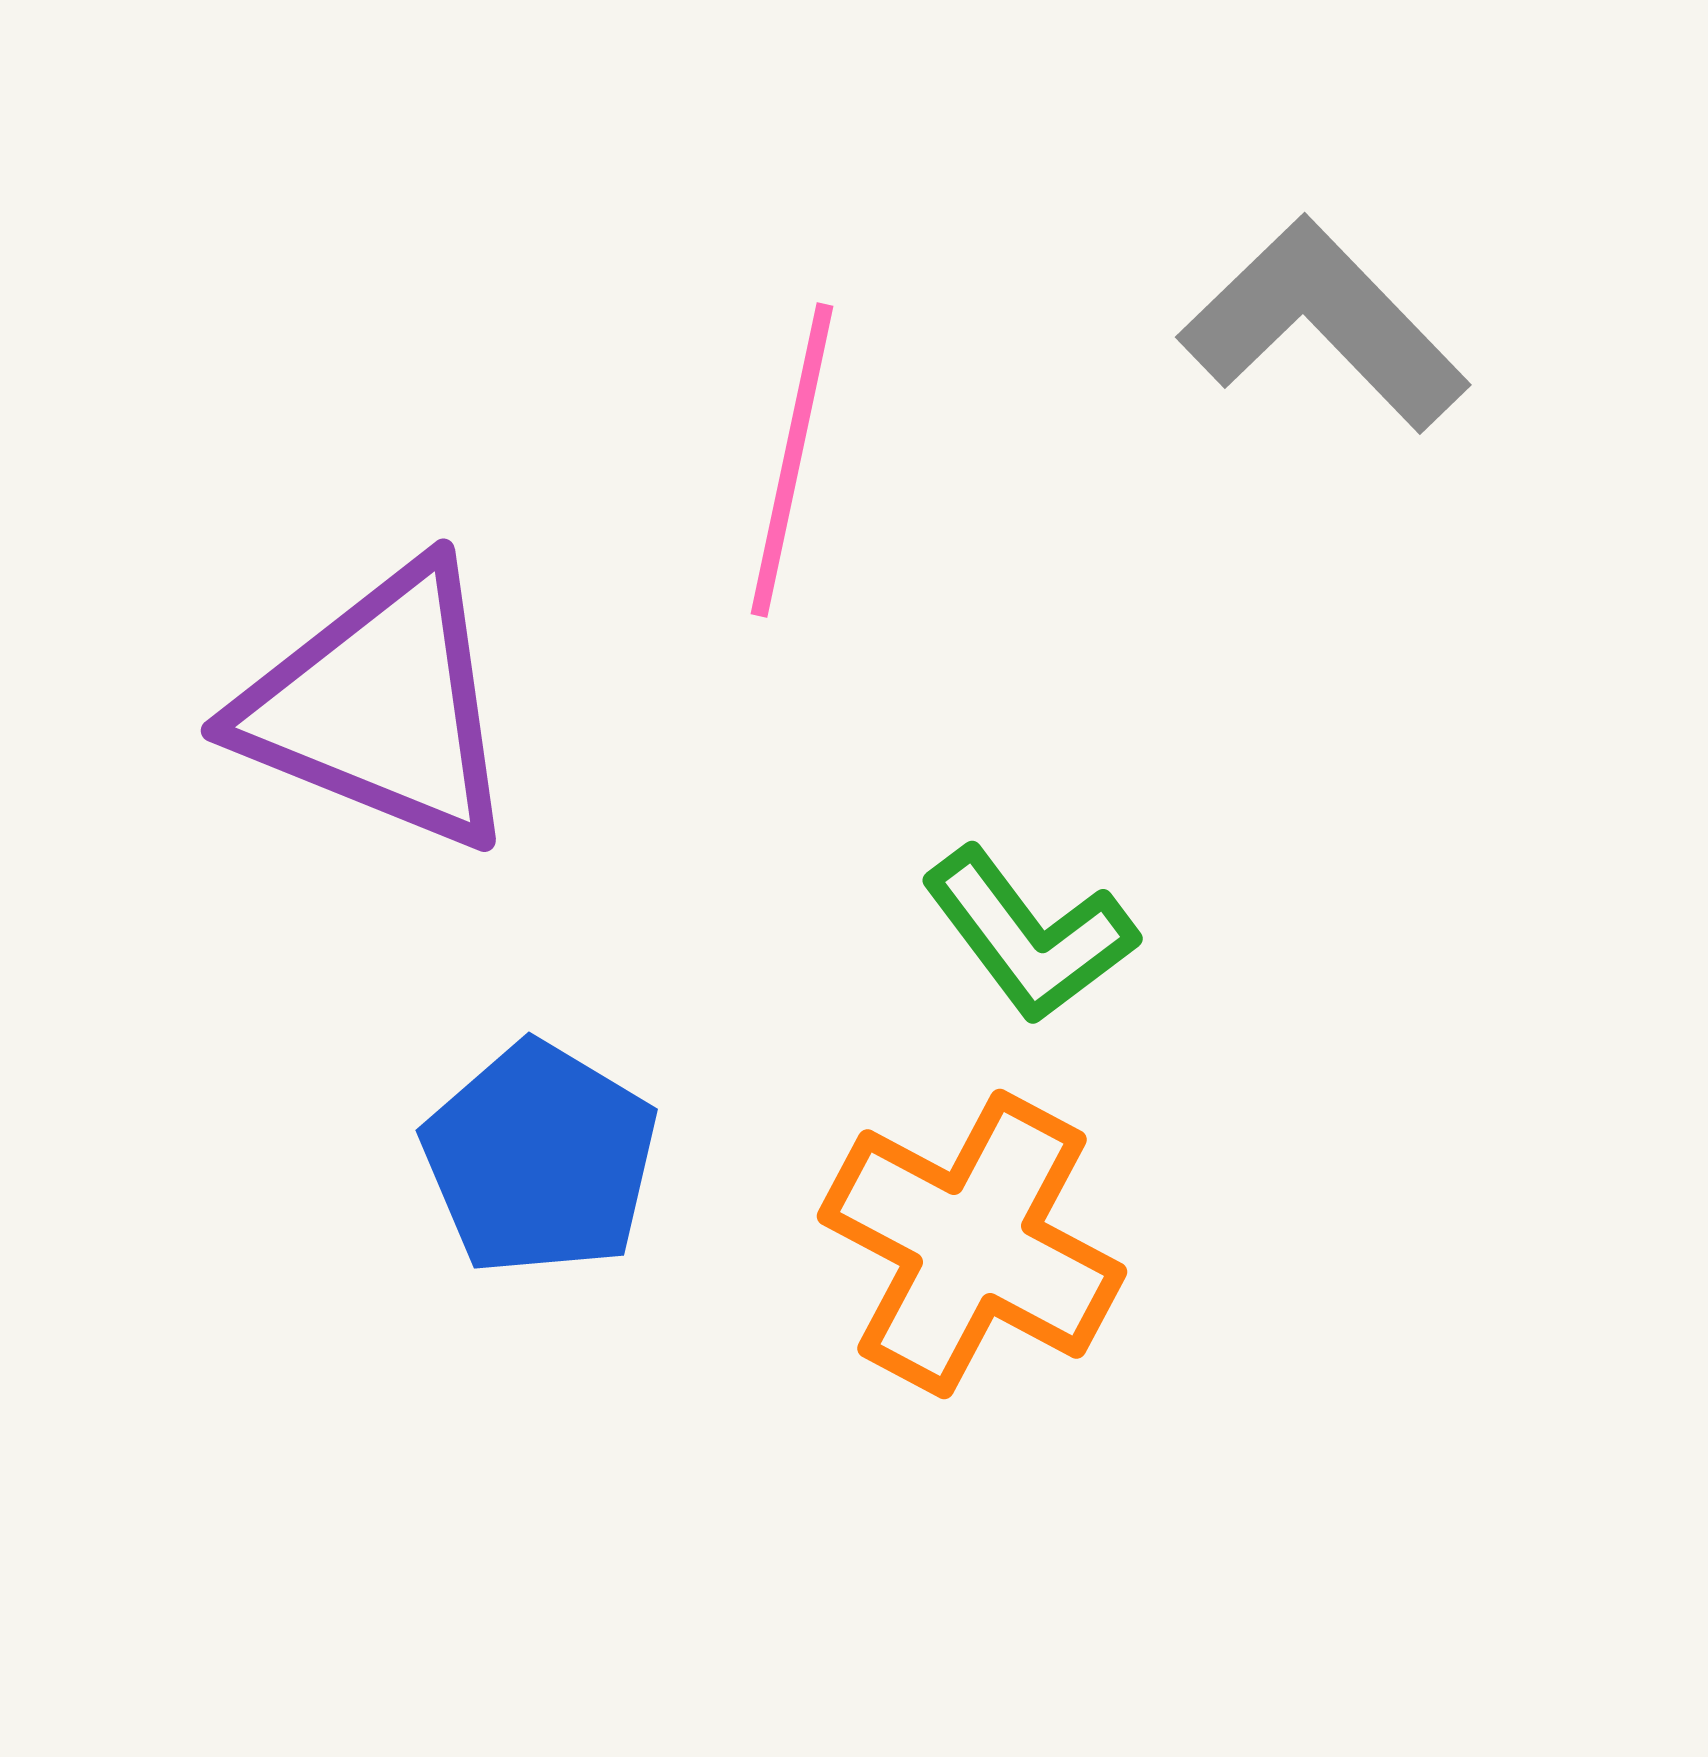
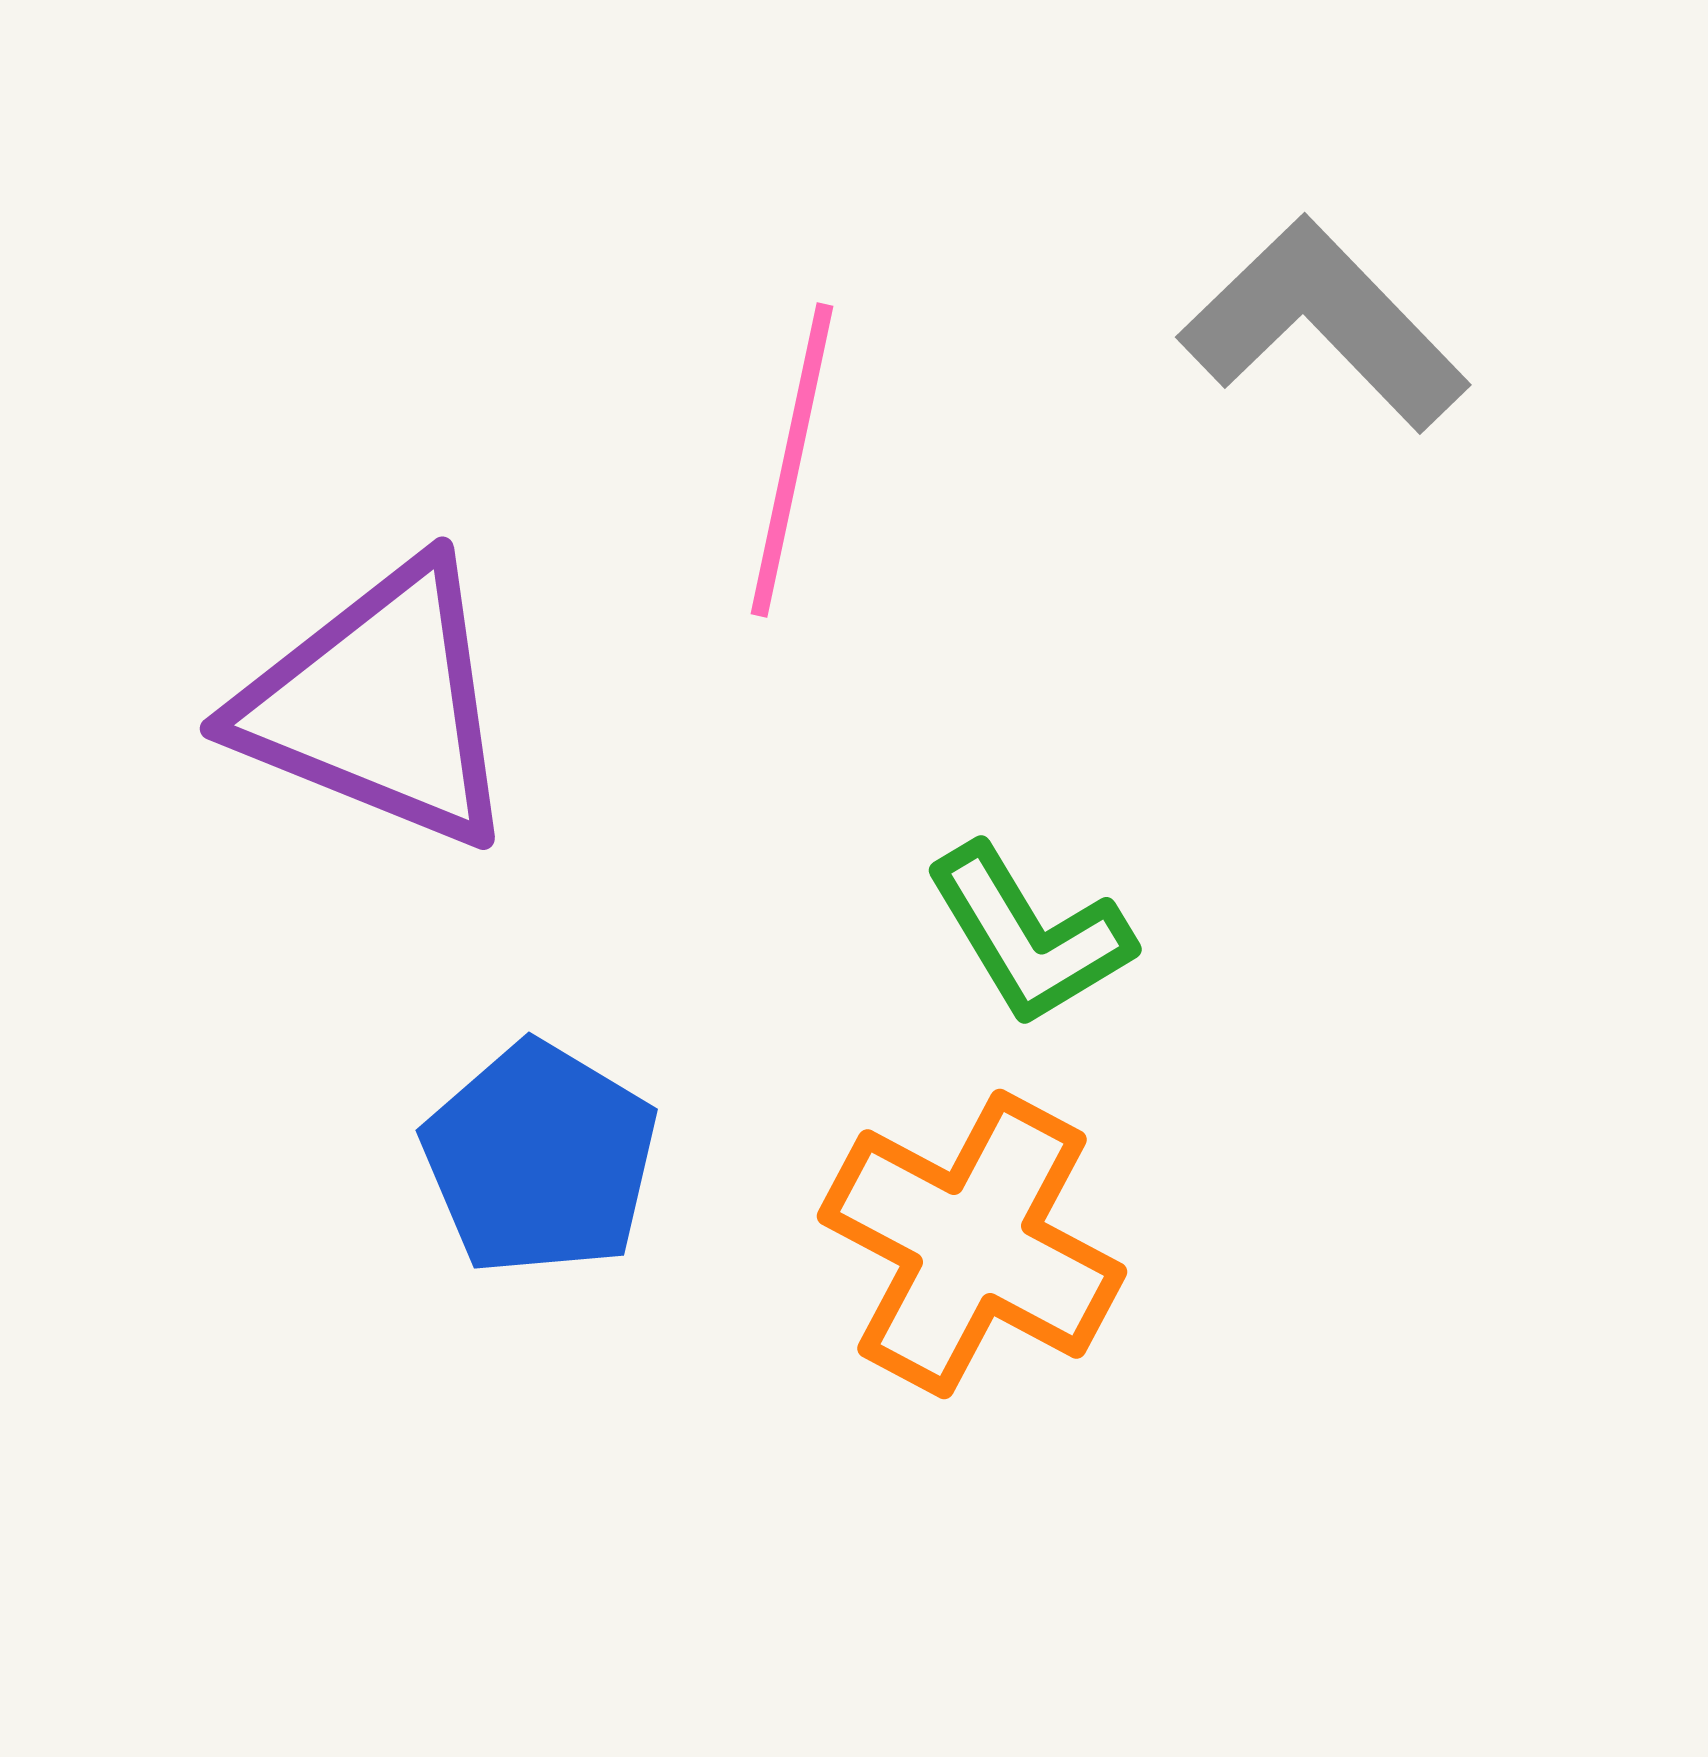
purple triangle: moved 1 px left, 2 px up
green L-shape: rotated 6 degrees clockwise
